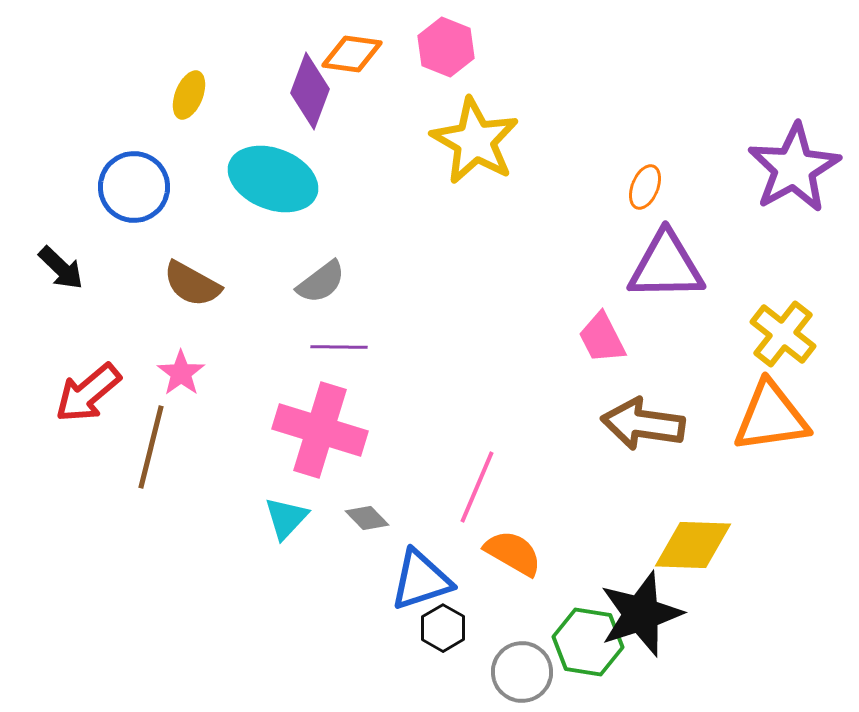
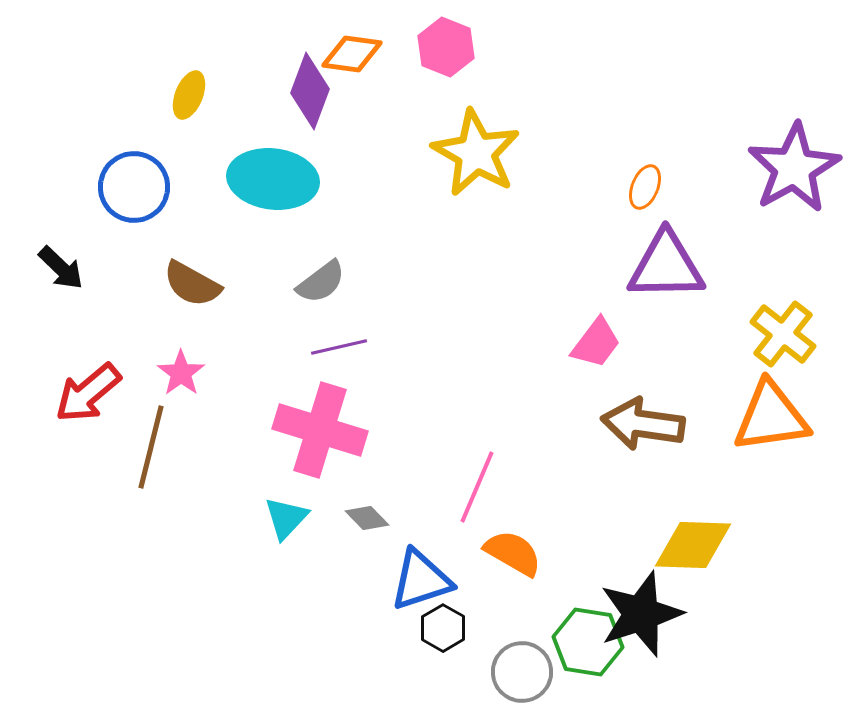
yellow star: moved 1 px right, 12 px down
cyan ellipse: rotated 14 degrees counterclockwise
pink trapezoid: moved 6 px left, 5 px down; rotated 116 degrees counterclockwise
purple line: rotated 14 degrees counterclockwise
